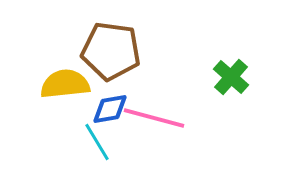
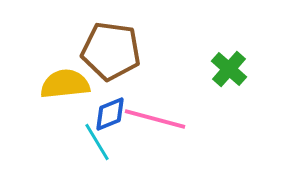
green cross: moved 2 px left, 8 px up
blue diamond: moved 5 px down; rotated 12 degrees counterclockwise
pink line: moved 1 px right, 1 px down
